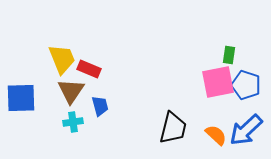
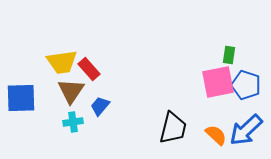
yellow trapezoid: moved 3 px down; rotated 104 degrees clockwise
red rectangle: rotated 25 degrees clockwise
blue trapezoid: rotated 125 degrees counterclockwise
